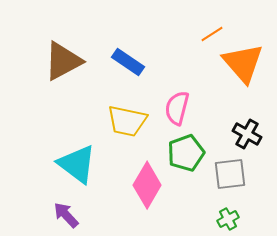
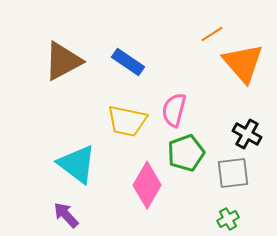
pink semicircle: moved 3 px left, 2 px down
gray square: moved 3 px right, 1 px up
